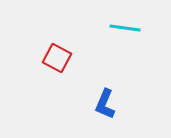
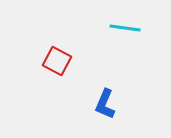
red square: moved 3 px down
